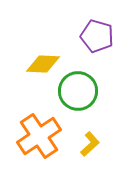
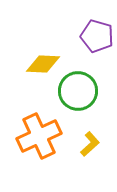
orange cross: rotated 9 degrees clockwise
